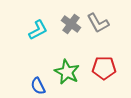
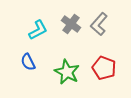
gray L-shape: moved 1 px right, 1 px down; rotated 70 degrees clockwise
red pentagon: rotated 20 degrees clockwise
blue semicircle: moved 10 px left, 24 px up
